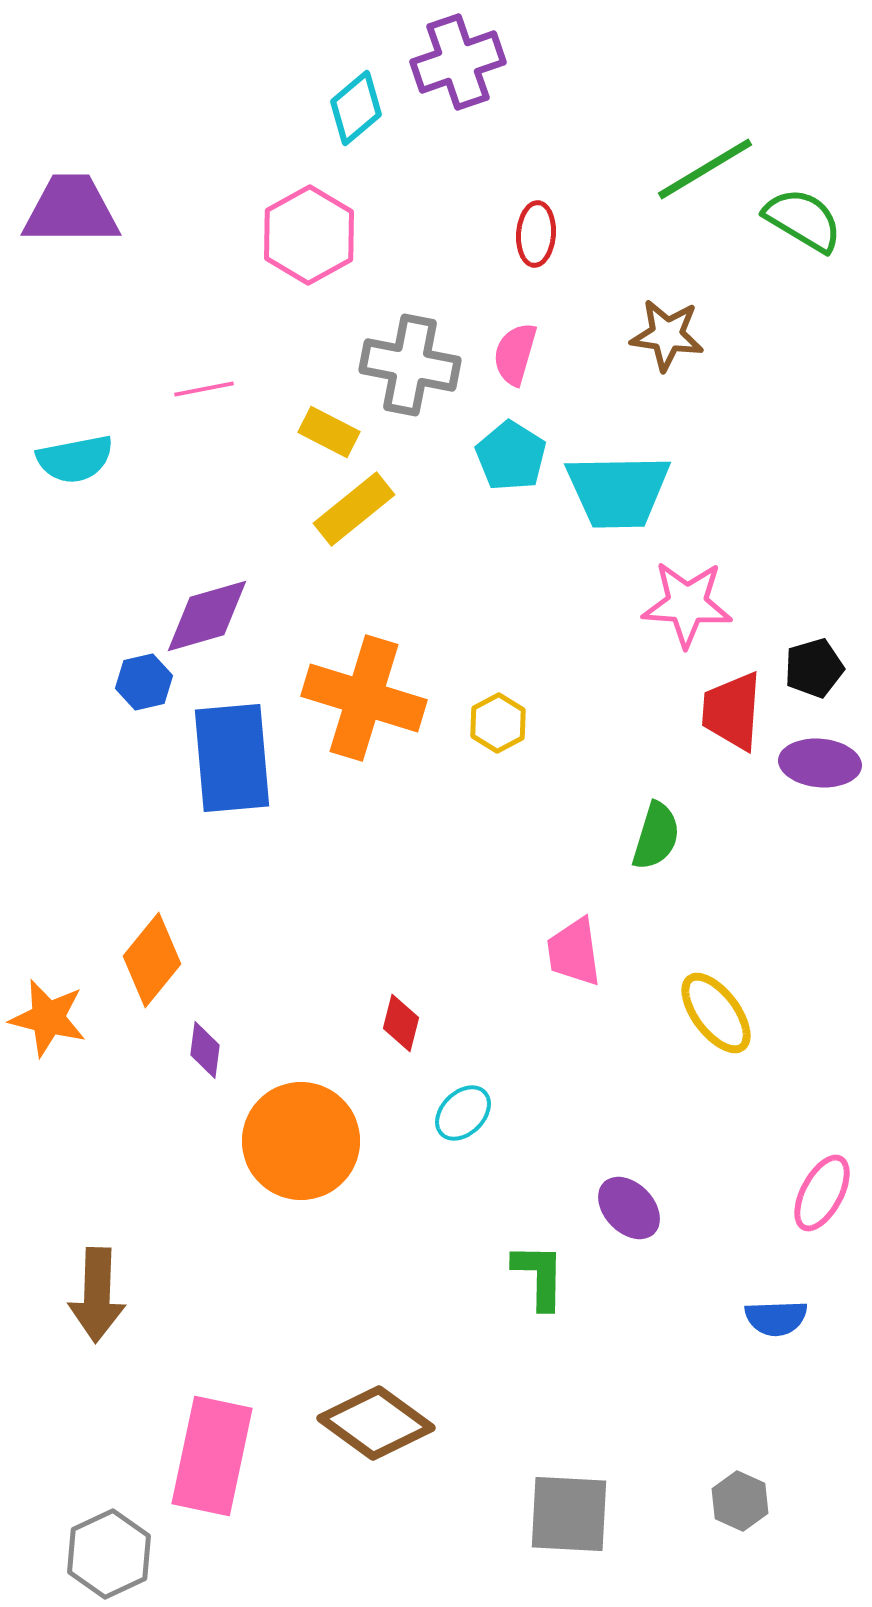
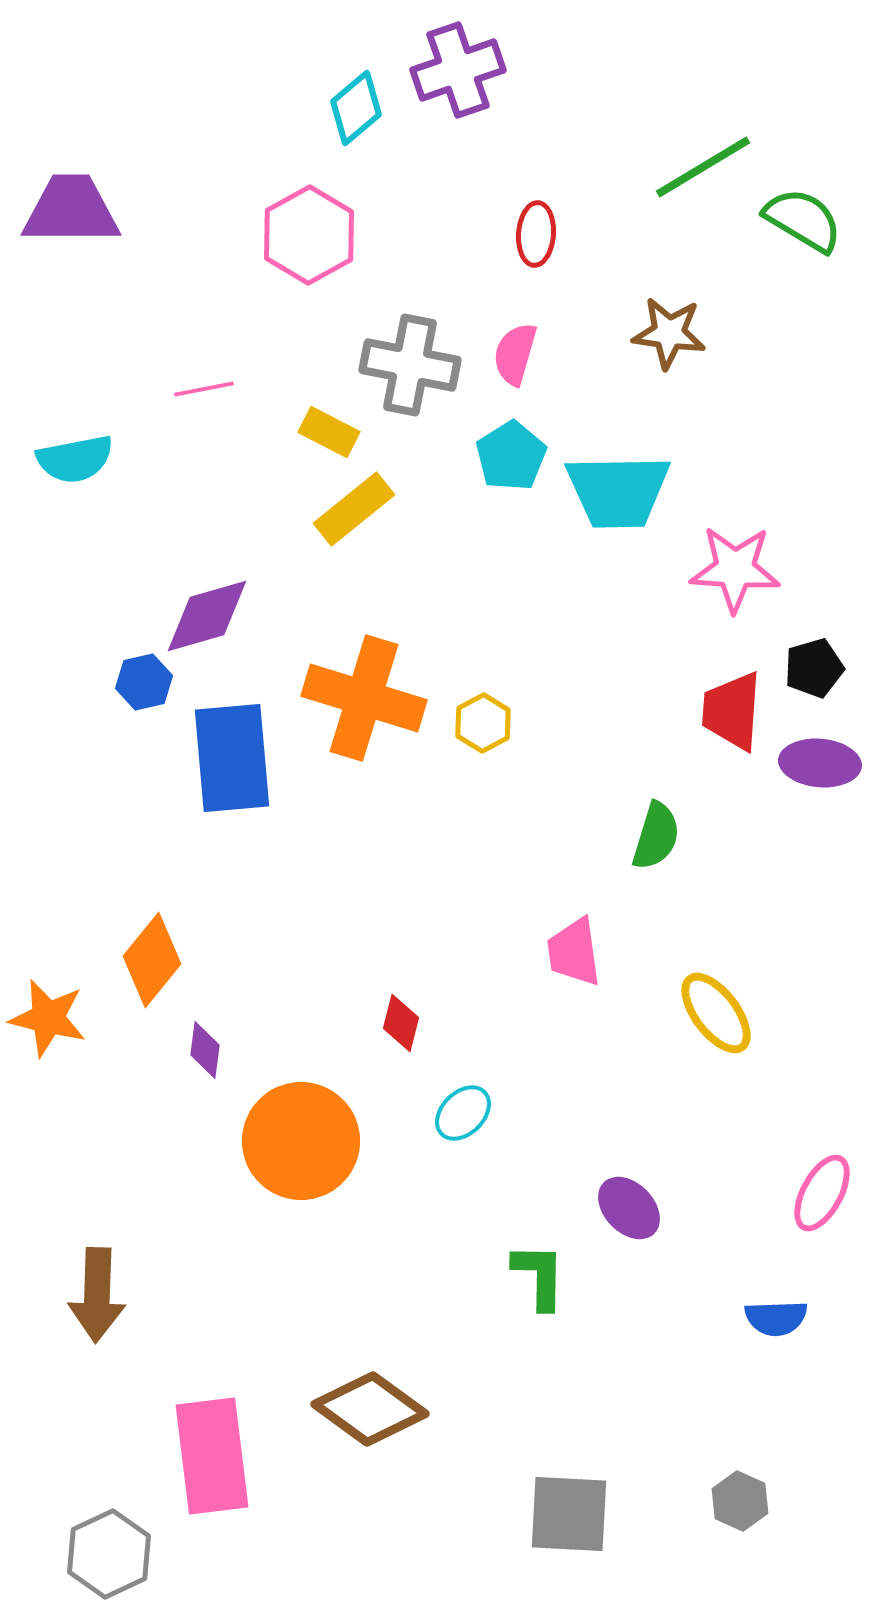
purple cross at (458, 62): moved 8 px down
green line at (705, 169): moved 2 px left, 2 px up
brown star at (667, 335): moved 2 px right, 2 px up
cyan pentagon at (511, 456): rotated 8 degrees clockwise
pink star at (687, 604): moved 48 px right, 35 px up
yellow hexagon at (498, 723): moved 15 px left
brown diamond at (376, 1423): moved 6 px left, 14 px up
pink rectangle at (212, 1456): rotated 19 degrees counterclockwise
